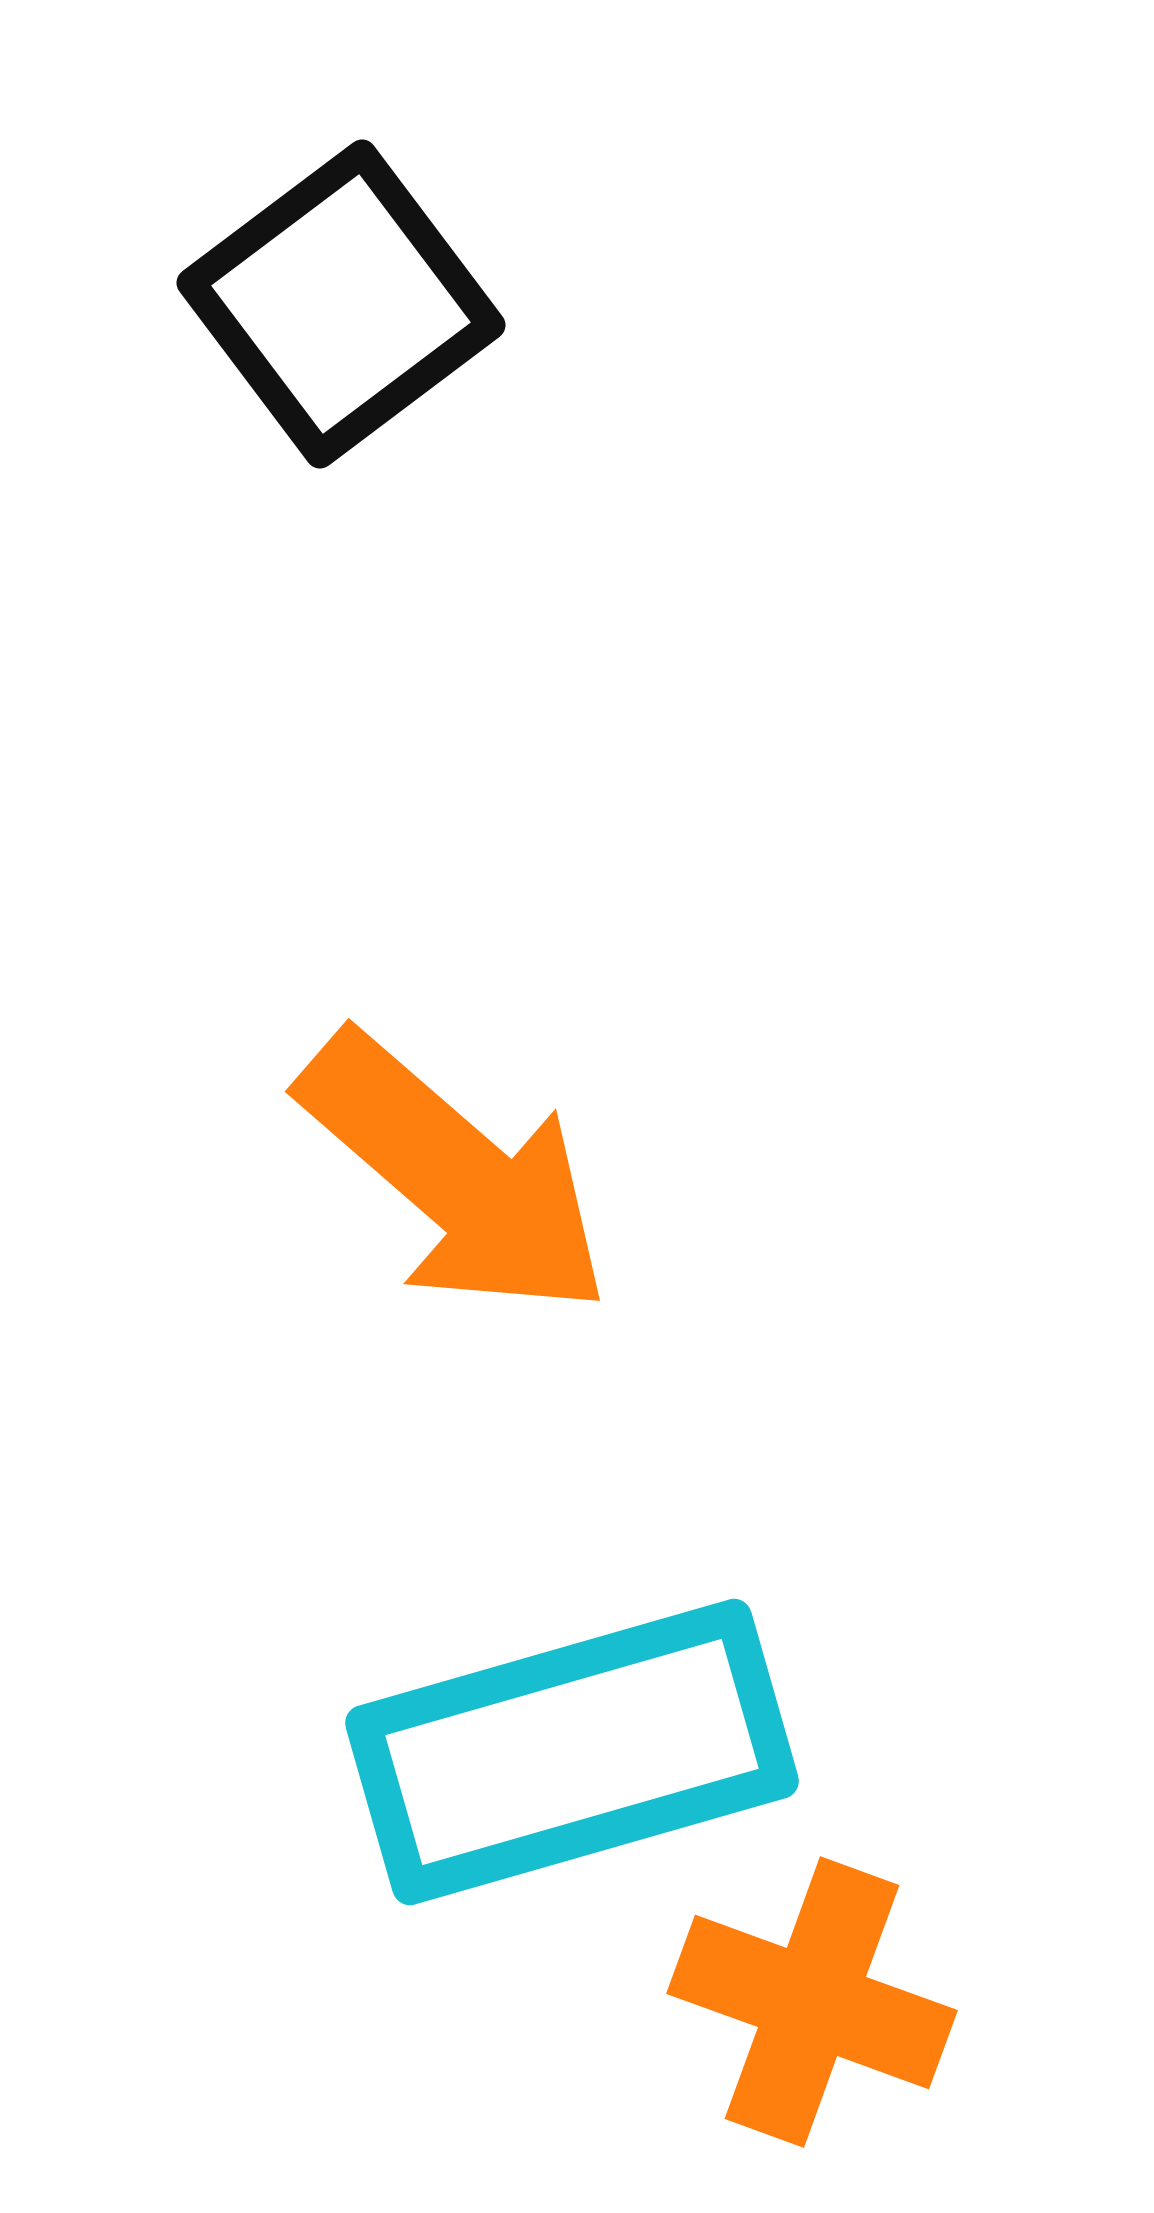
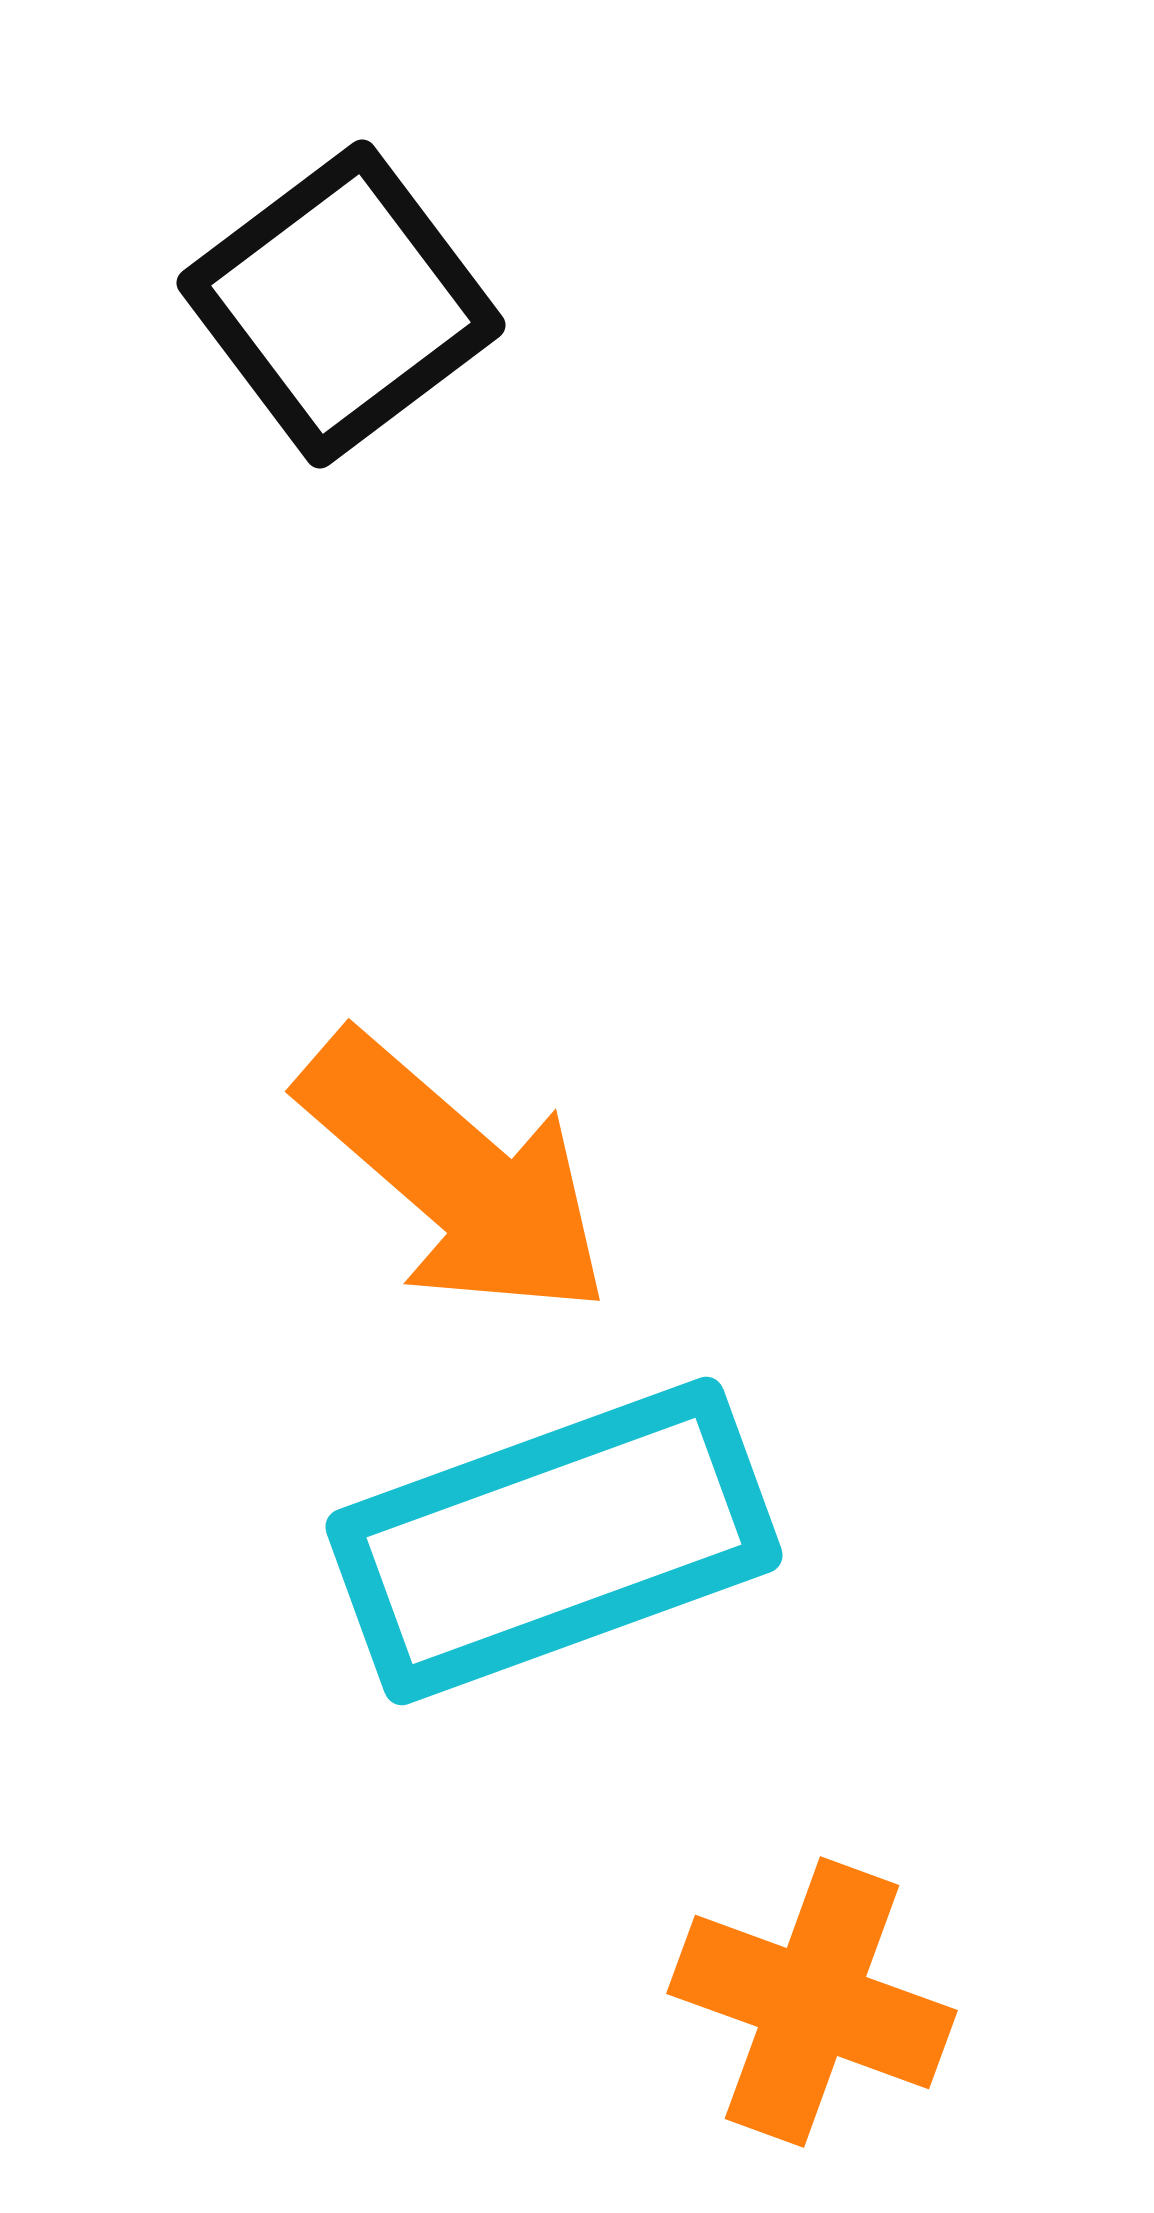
cyan rectangle: moved 18 px left, 211 px up; rotated 4 degrees counterclockwise
